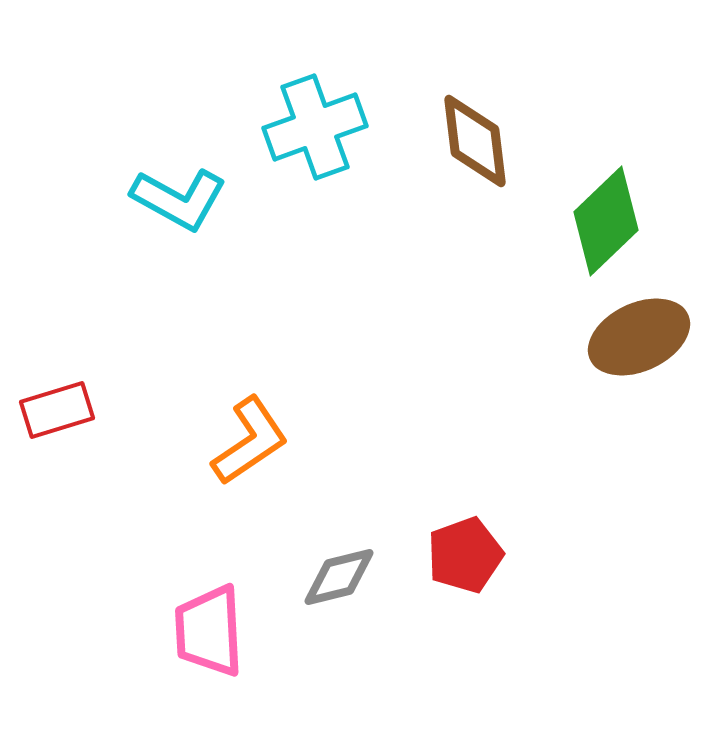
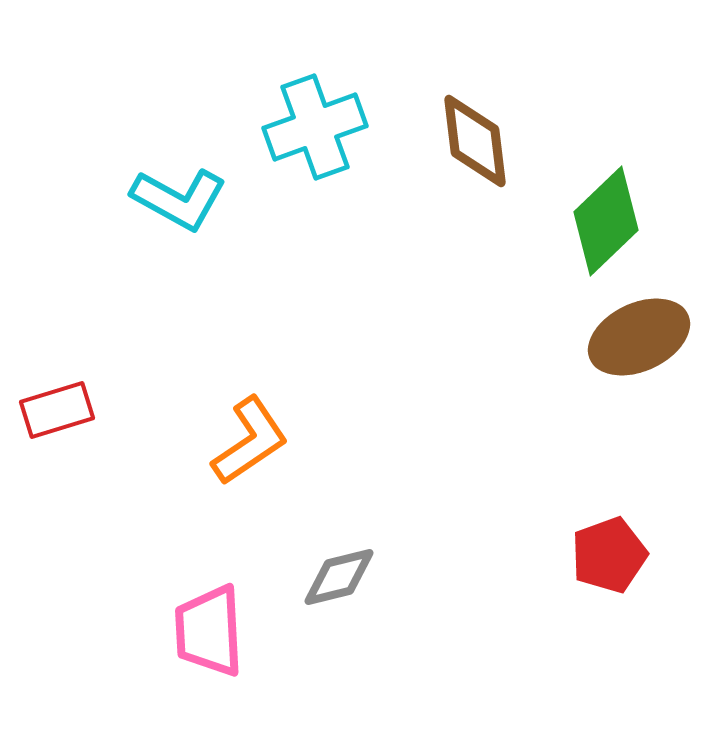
red pentagon: moved 144 px right
